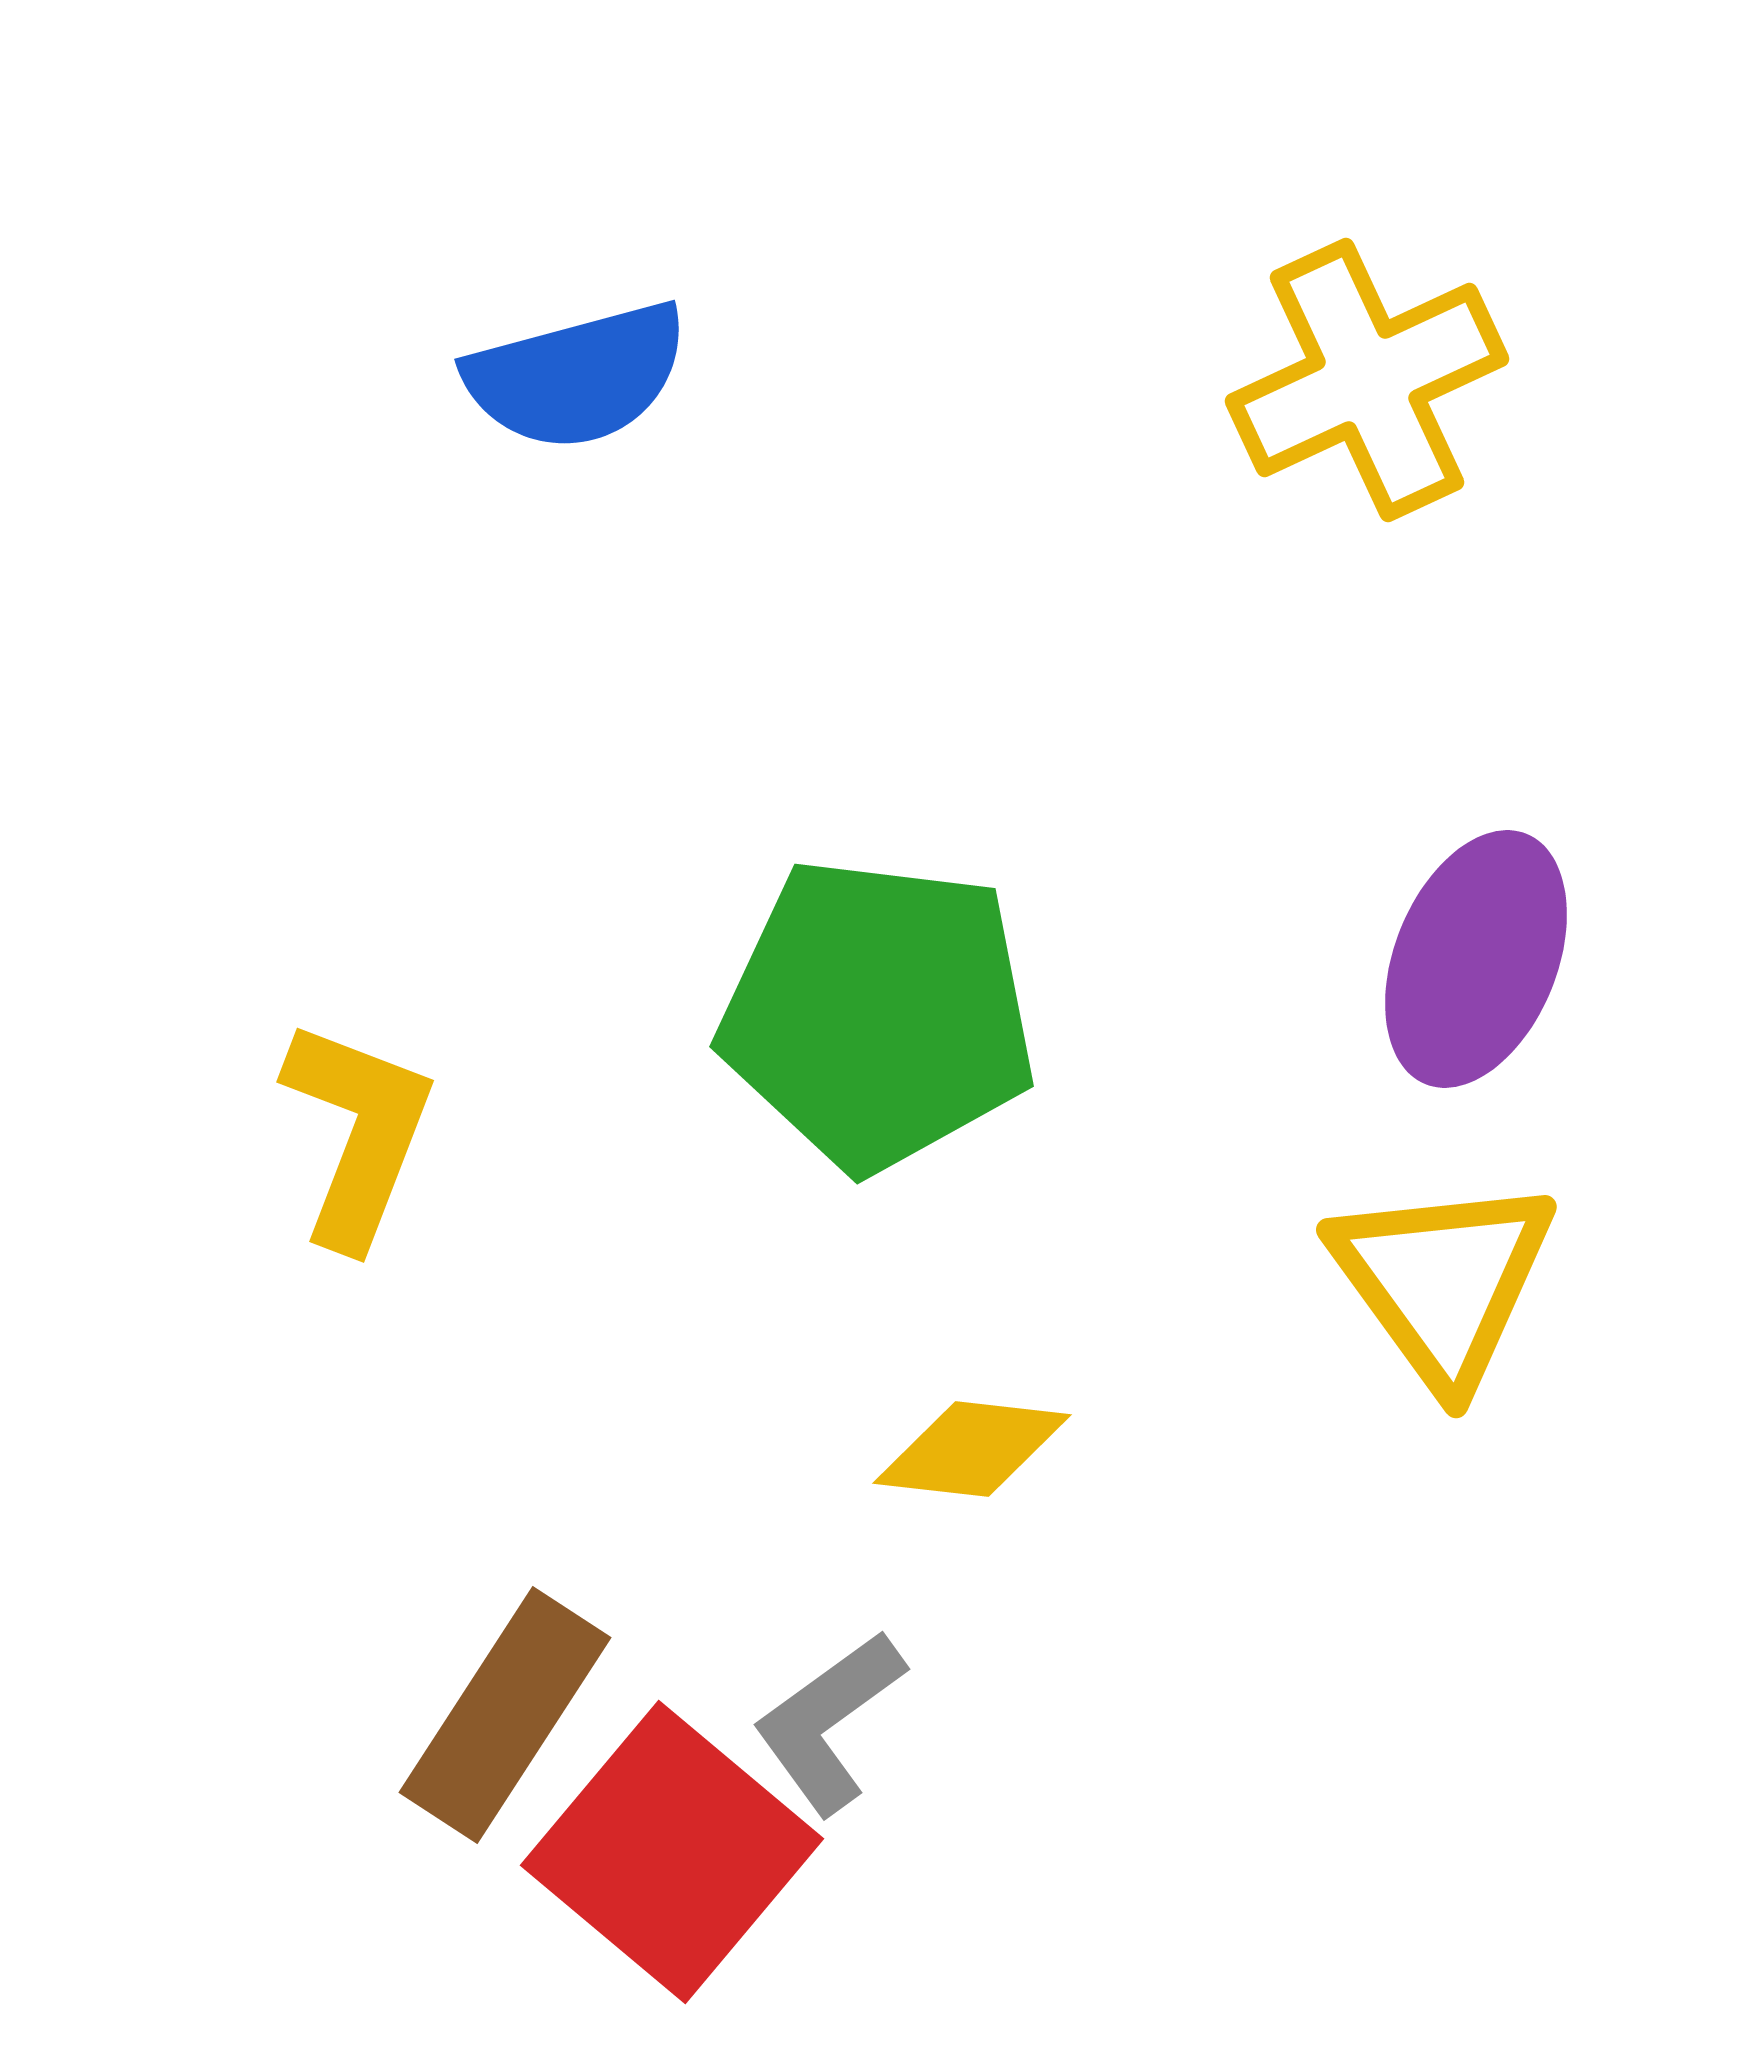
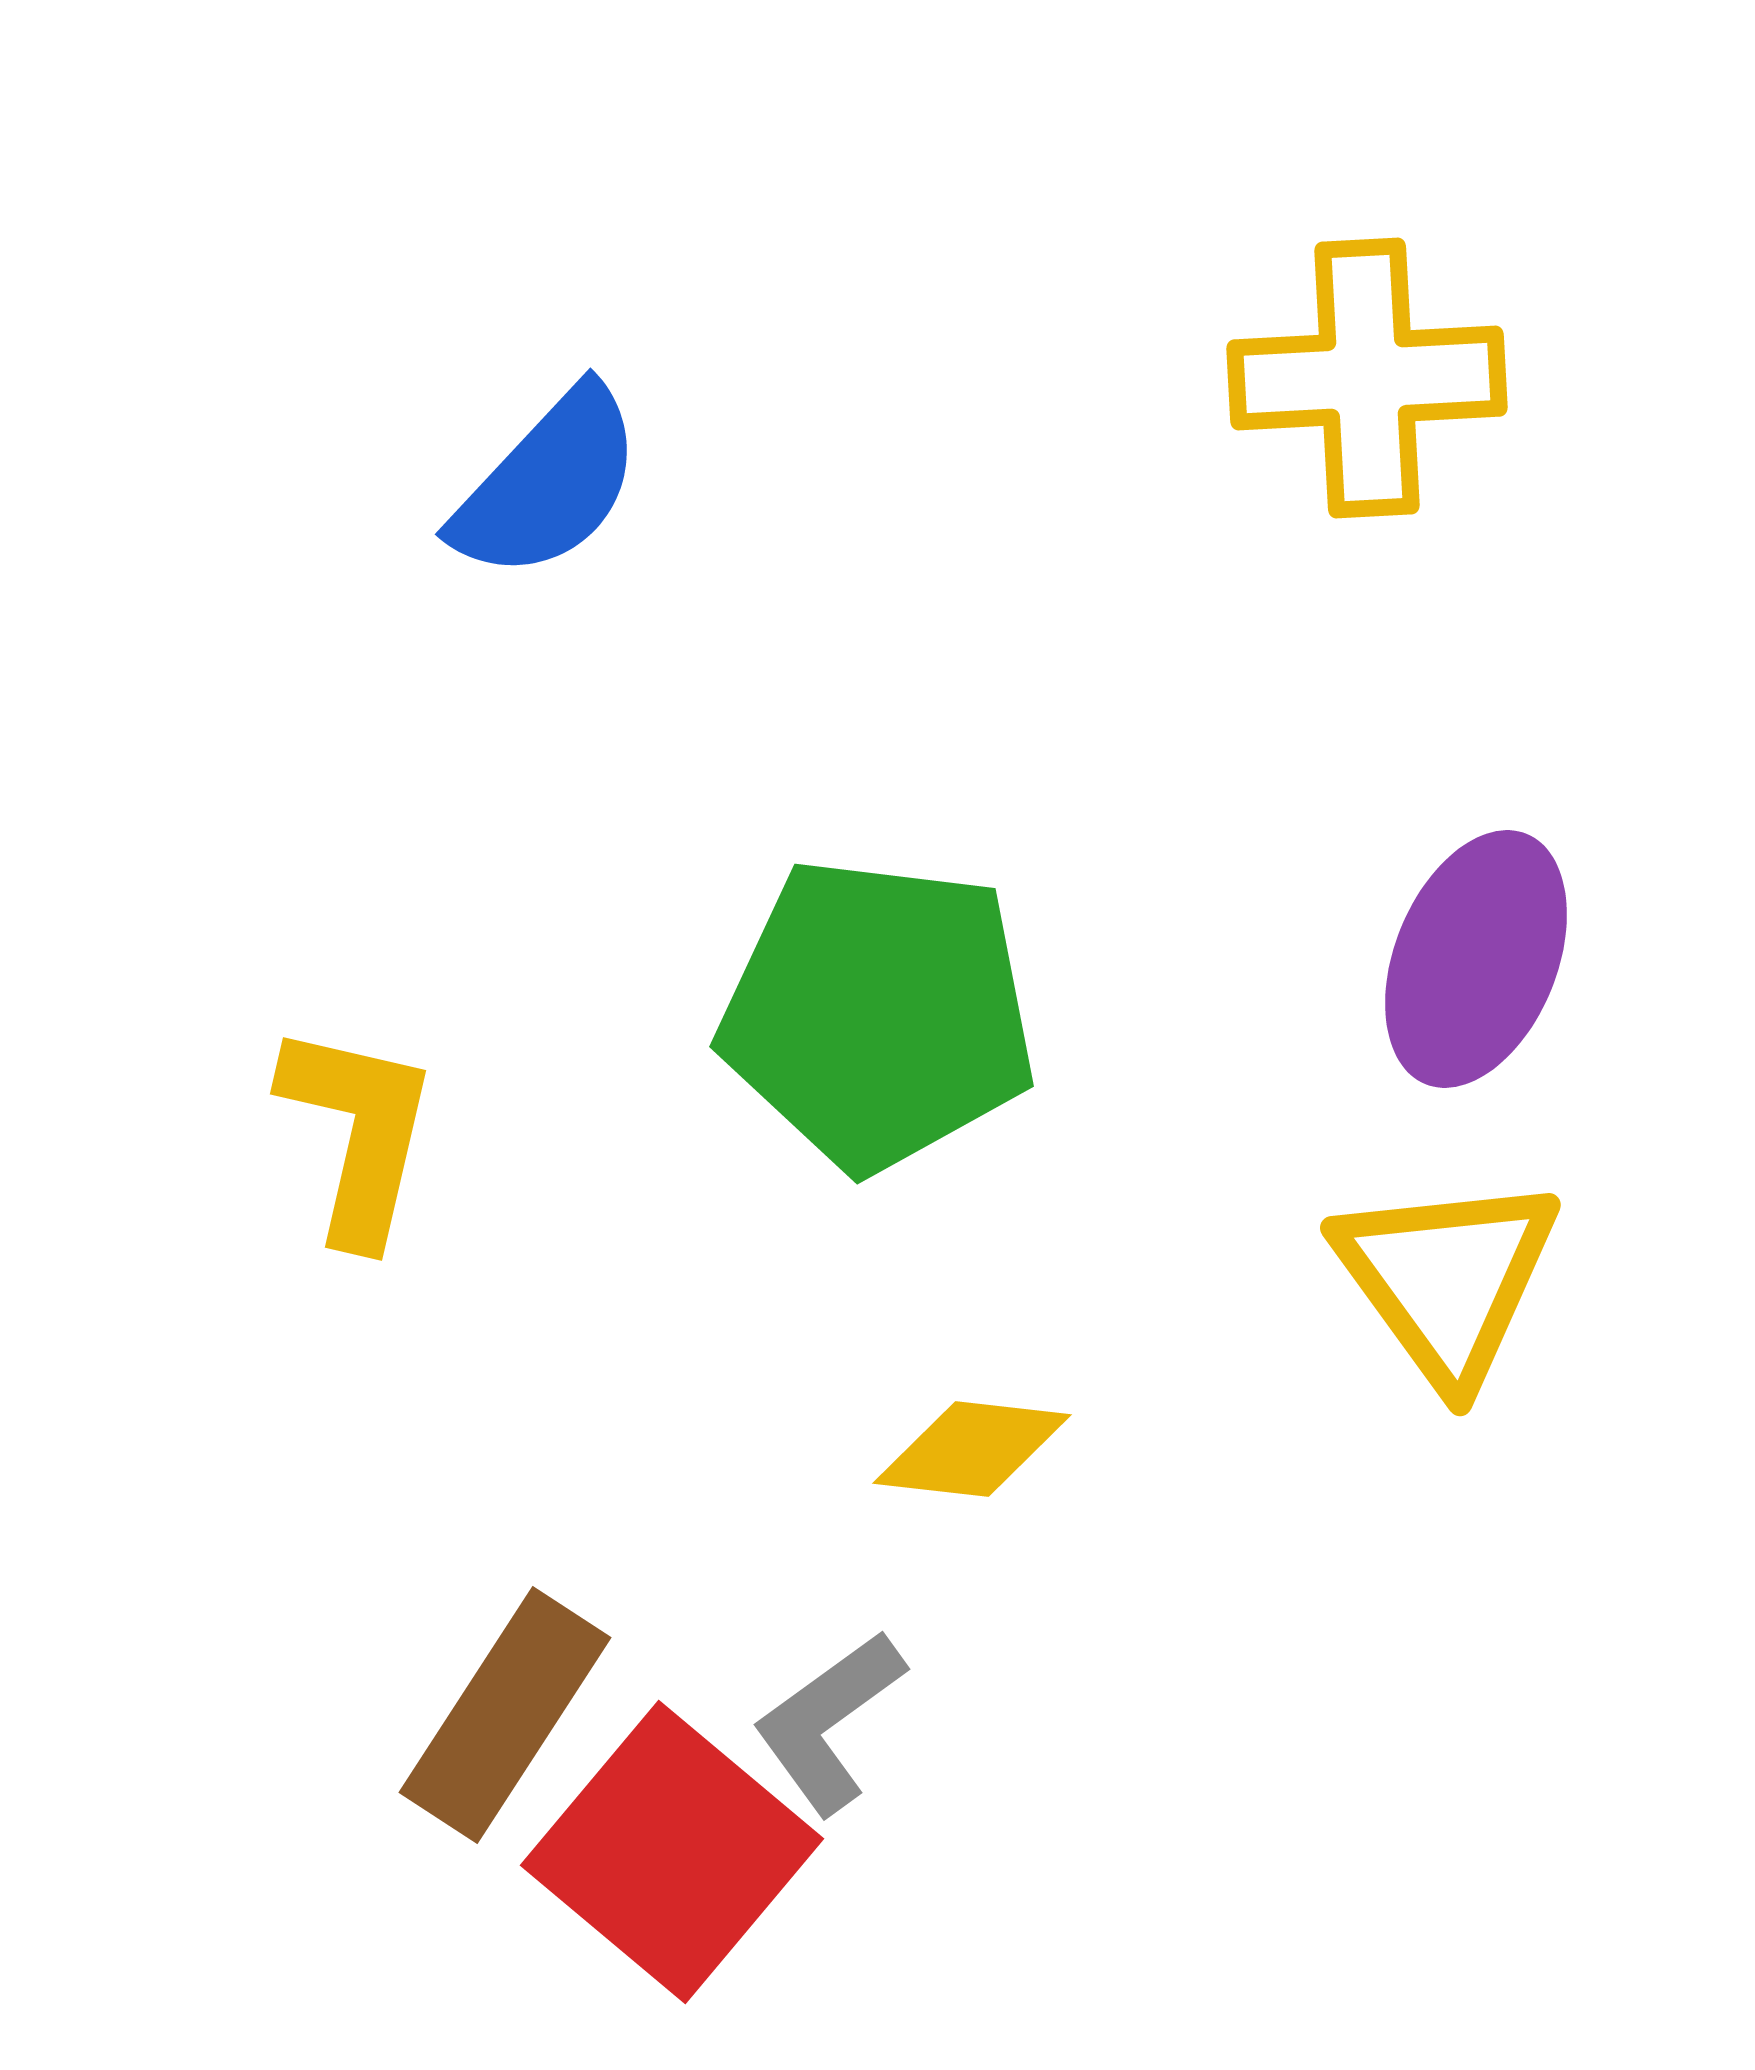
blue semicircle: moved 29 px left, 108 px down; rotated 32 degrees counterclockwise
yellow cross: moved 2 px up; rotated 22 degrees clockwise
yellow L-shape: rotated 8 degrees counterclockwise
yellow triangle: moved 4 px right, 2 px up
